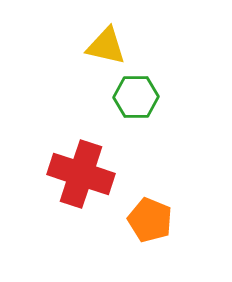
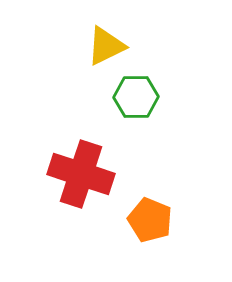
yellow triangle: rotated 39 degrees counterclockwise
